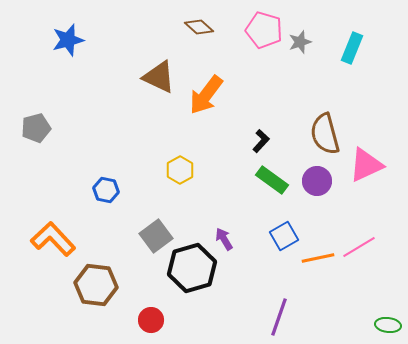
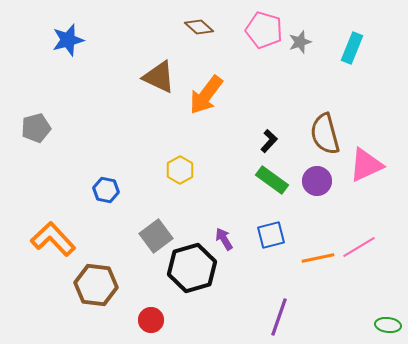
black L-shape: moved 8 px right
blue square: moved 13 px left, 1 px up; rotated 16 degrees clockwise
